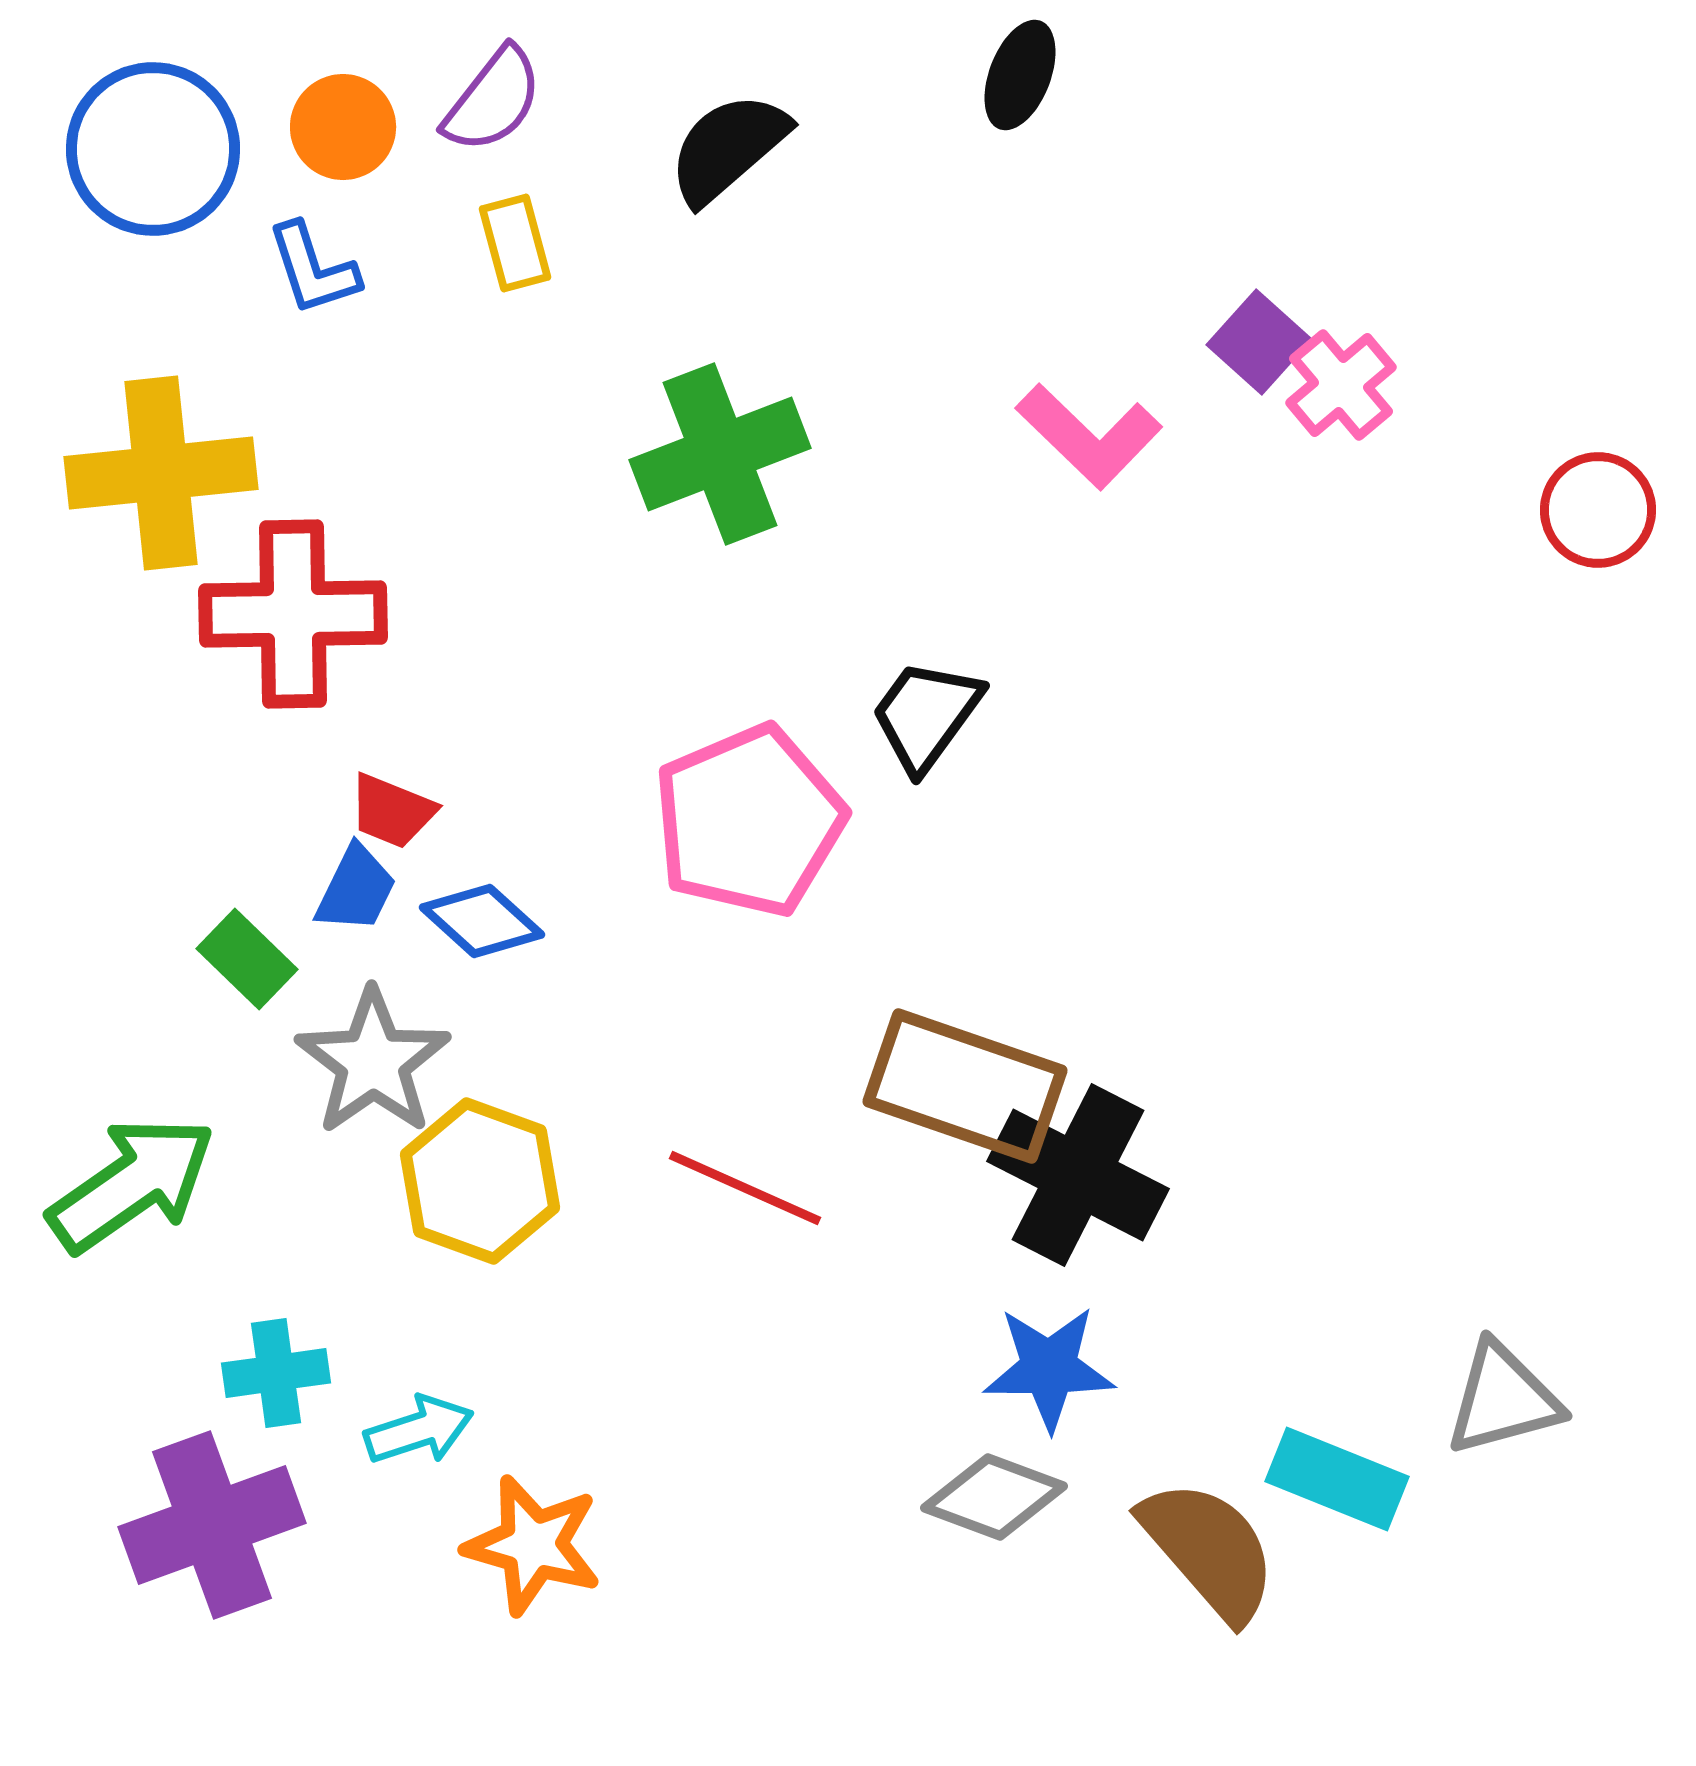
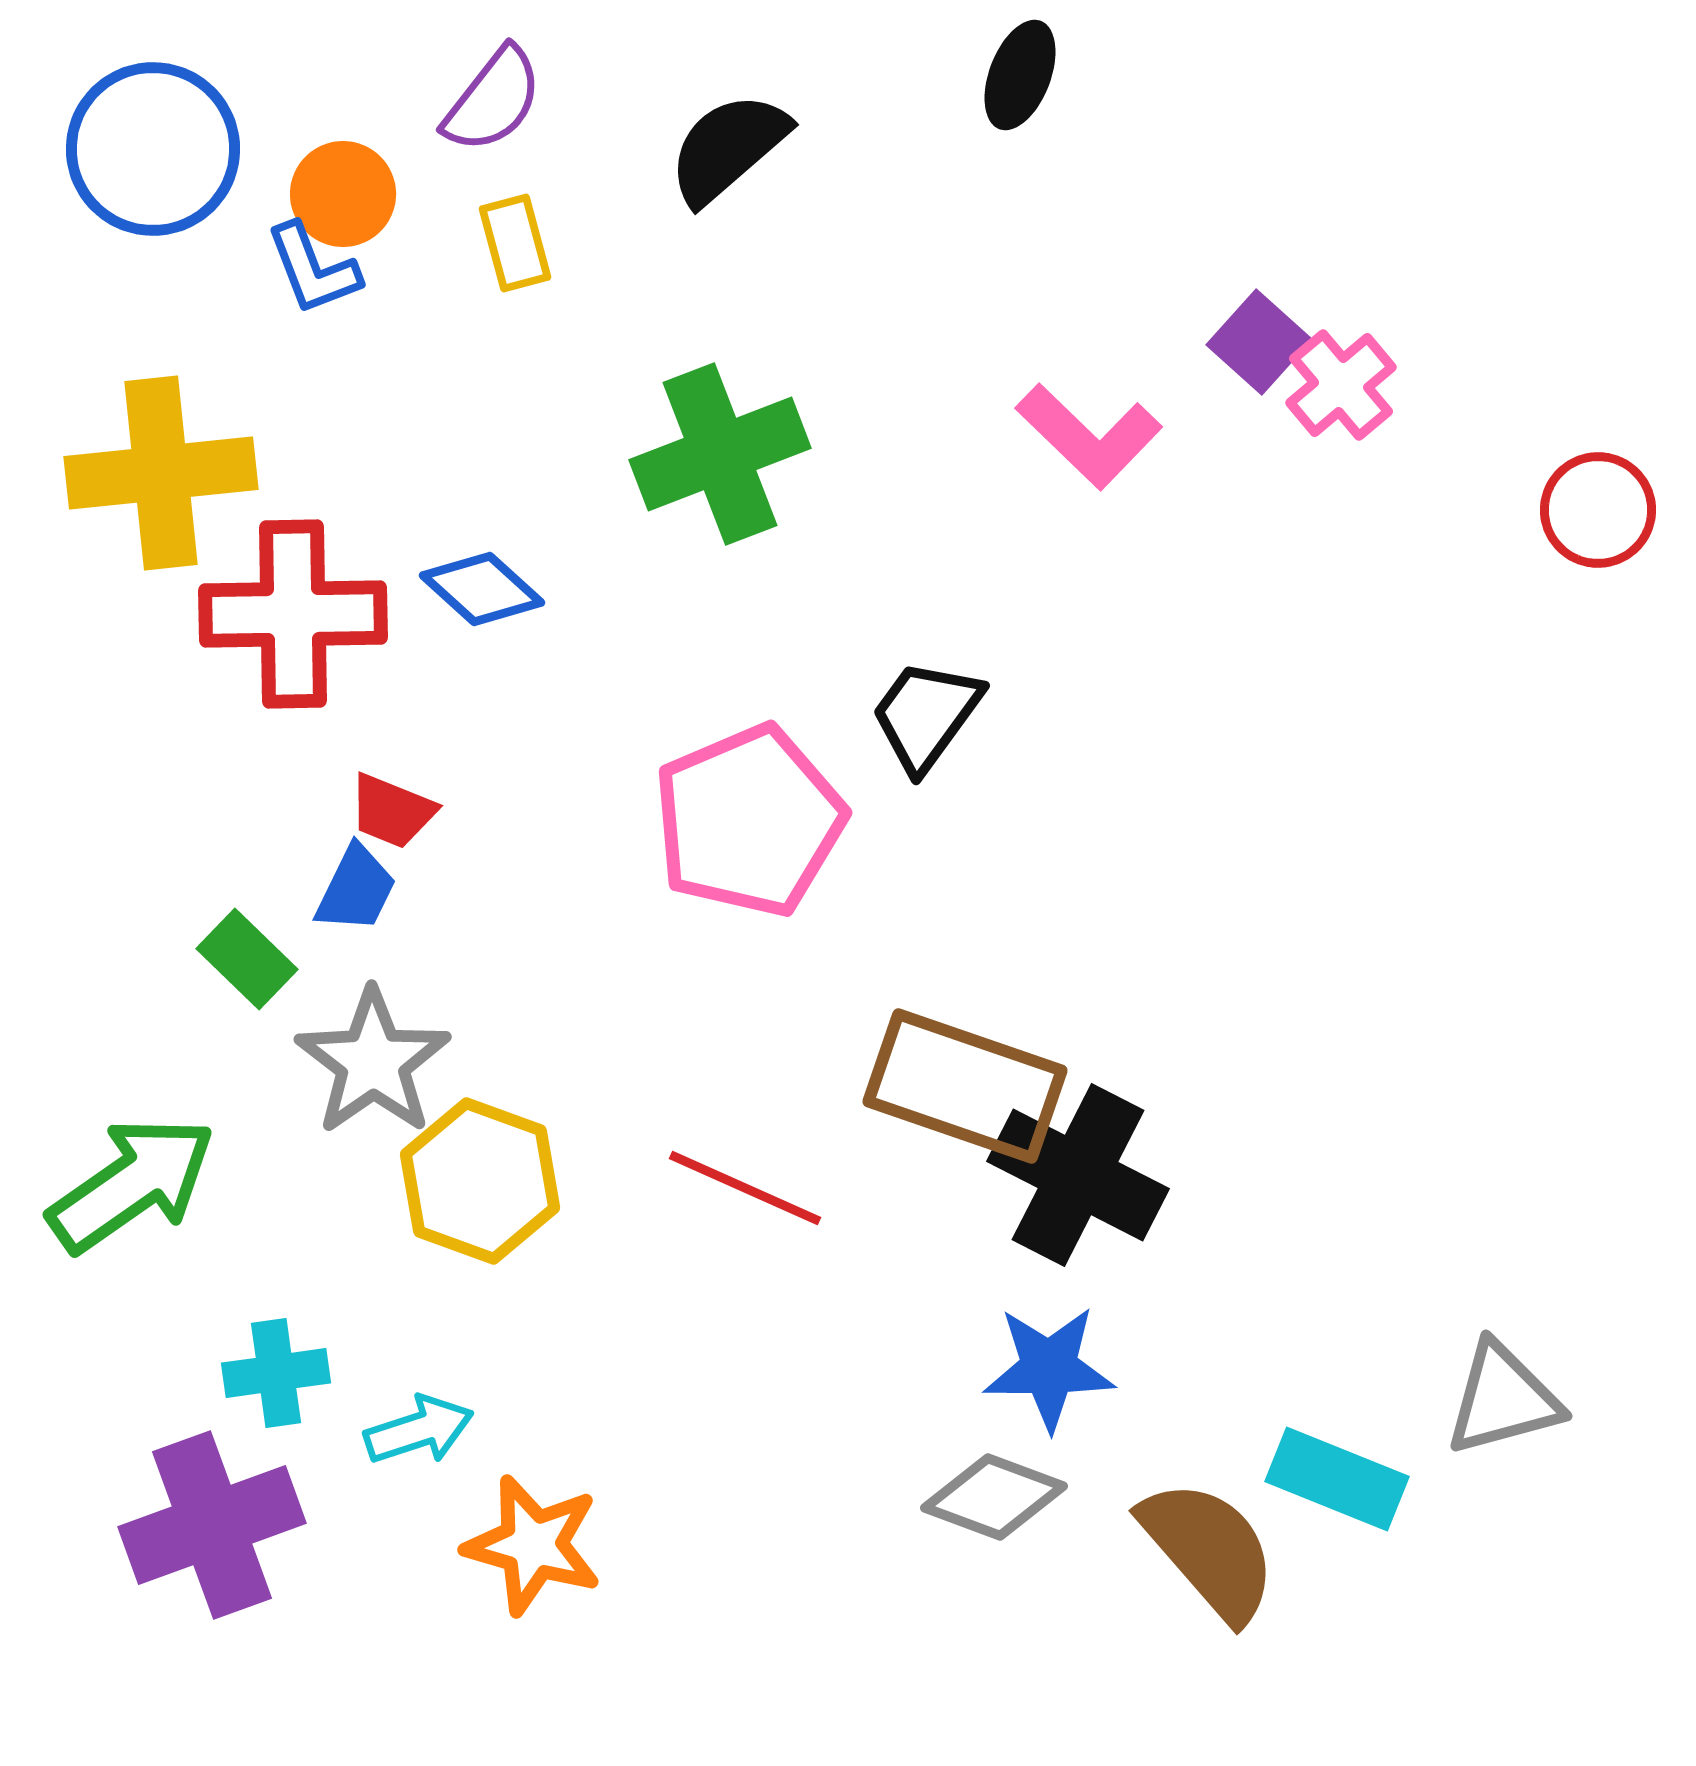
orange circle: moved 67 px down
blue L-shape: rotated 3 degrees counterclockwise
blue diamond: moved 332 px up
